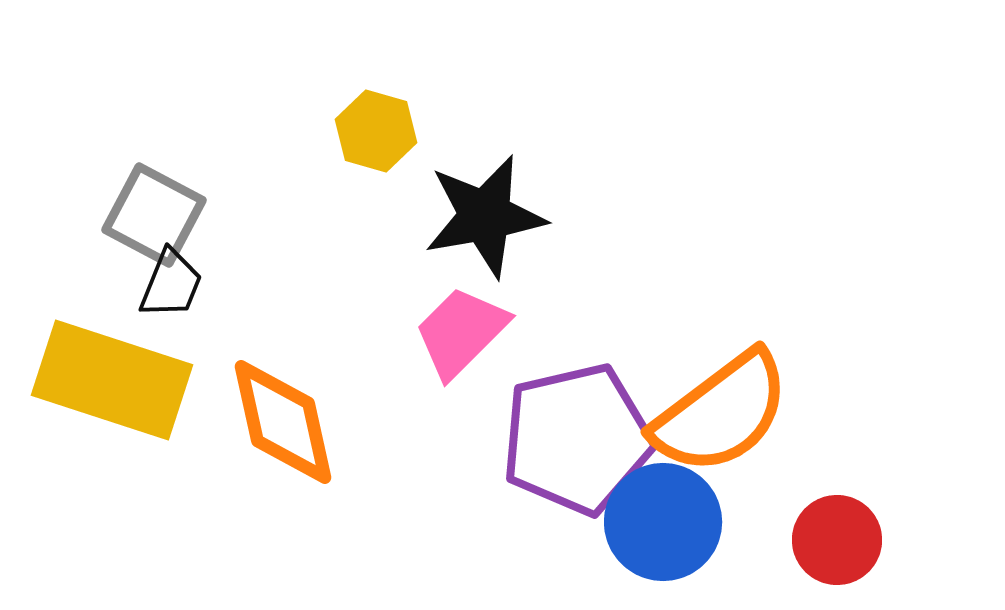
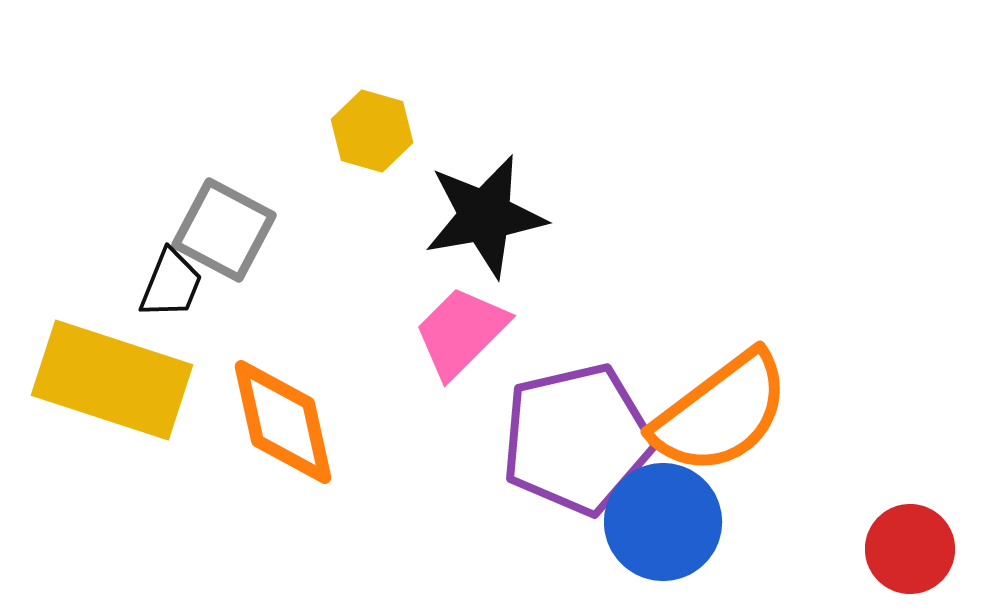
yellow hexagon: moved 4 px left
gray square: moved 70 px right, 15 px down
red circle: moved 73 px right, 9 px down
